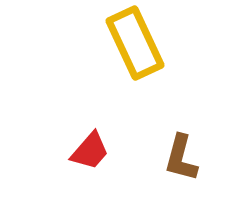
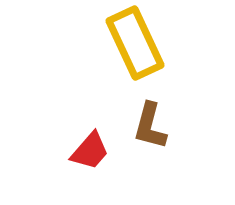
brown L-shape: moved 31 px left, 32 px up
